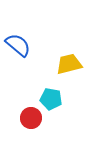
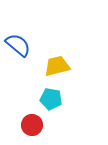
yellow trapezoid: moved 12 px left, 2 px down
red circle: moved 1 px right, 7 px down
